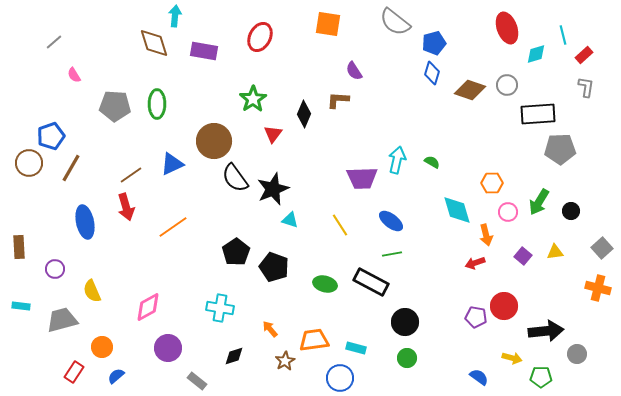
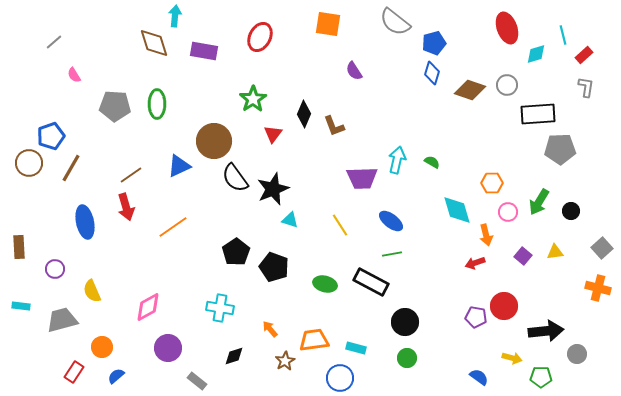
brown L-shape at (338, 100): moved 4 px left, 26 px down; rotated 115 degrees counterclockwise
blue triangle at (172, 164): moved 7 px right, 2 px down
